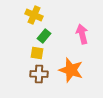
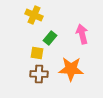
green rectangle: moved 6 px right, 2 px down
orange star: moved 1 px up; rotated 15 degrees counterclockwise
